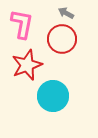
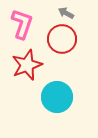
pink L-shape: rotated 8 degrees clockwise
cyan circle: moved 4 px right, 1 px down
